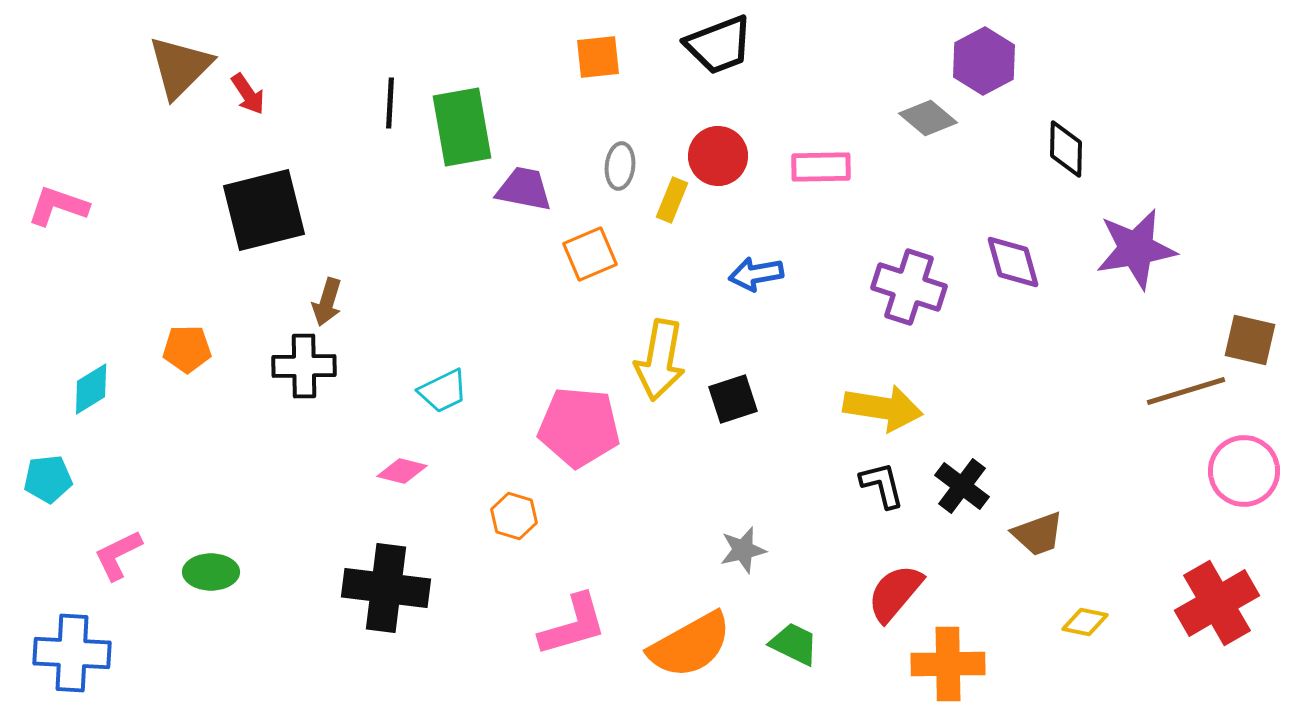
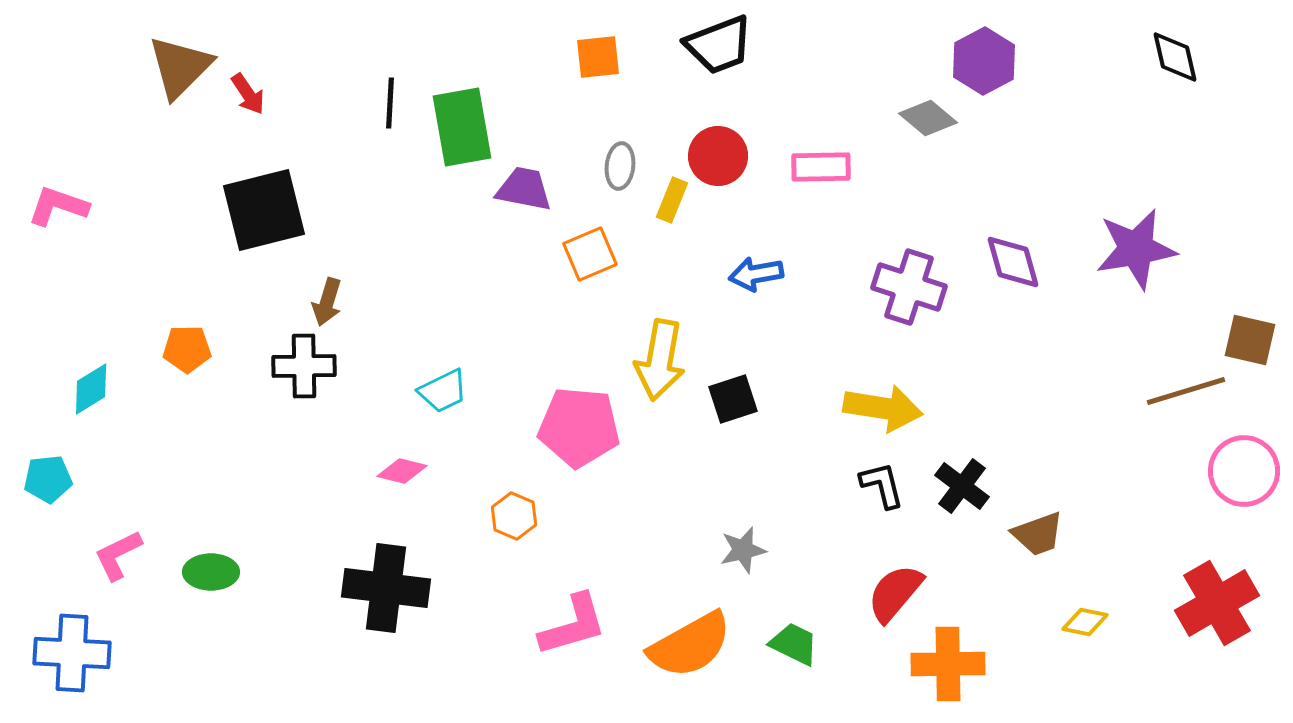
black diamond at (1066, 149): moved 109 px right, 92 px up; rotated 14 degrees counterclockwise
orange hexagon at (514, 516): rotated 6 degrees clockwise
